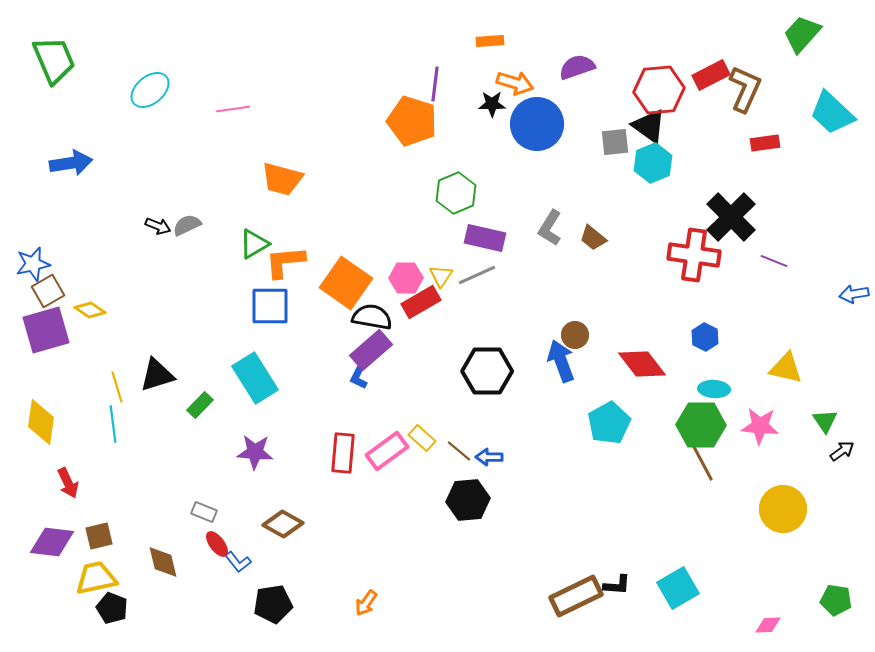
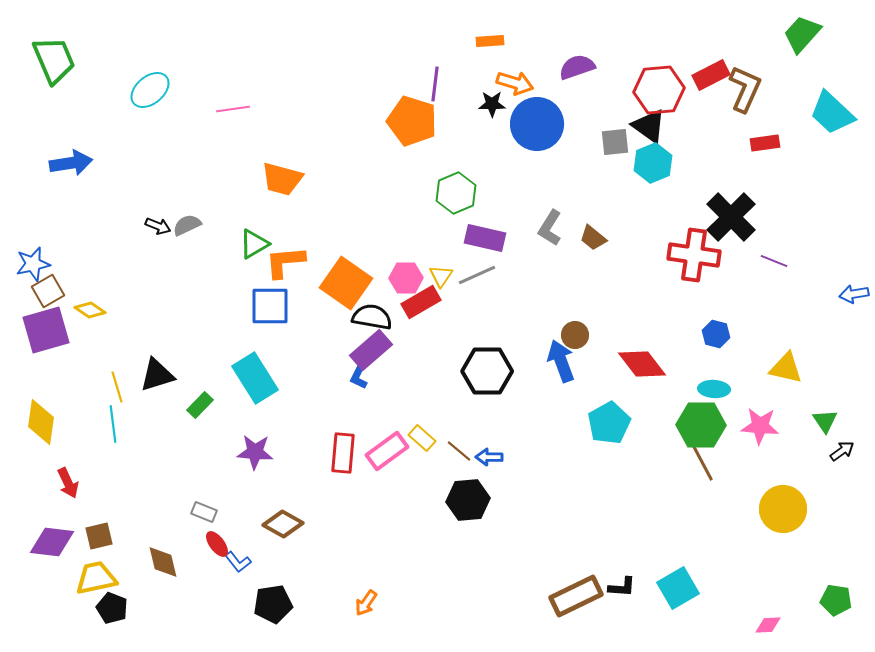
blue hexagon at (705, 337): moved 11 px right, 3 px up; rotated 12 degrees counterclockwise
black L-shape at (617, 585): moved 5 px right, 2 px down
